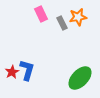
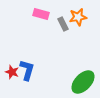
pink rectangle: rotated 49 degrees counterclockwise
gray rectangle: moved 1 px right, 1 px down
red star: rotated 24 degrees counterclockwise
green ellipse: moved 3 px right, 4 px down
